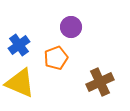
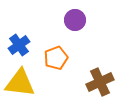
purple circle: moved 4 px right, 7 px up
yellow triangle: rotated 16 degrees counterclockwise
